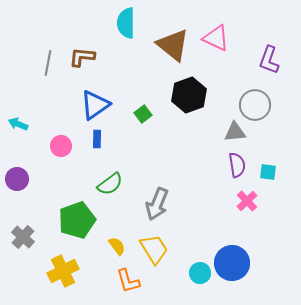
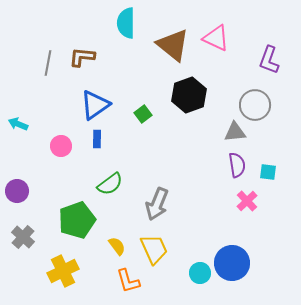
purple circle: moved 12 px down
yellow trapezoid: rotated 8 degrees clockwise
